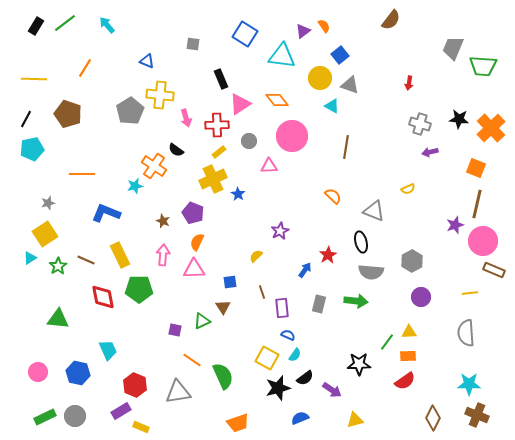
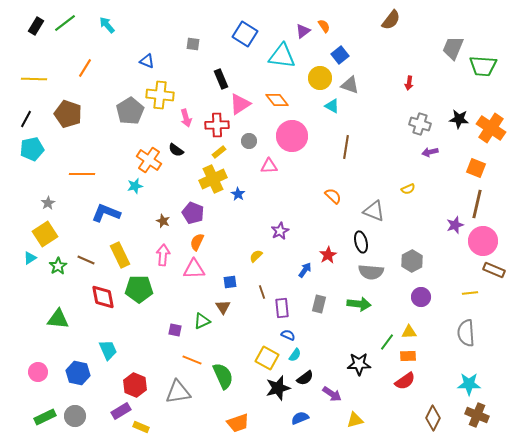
orange cross at (491, 128): rotated 12 degrees counterclockwise
orange cross at (154, 166): moved 5 px left, 6 px up
gray star at (48, 203): rotated 16 degrees counterclockwise
green arrow at (356, 301): moved 3 px right, 3 px down
orange line at (192, 360): rotated 12 degrees counterclockwise
purple arrow at (332, 390): moved 4 px down
